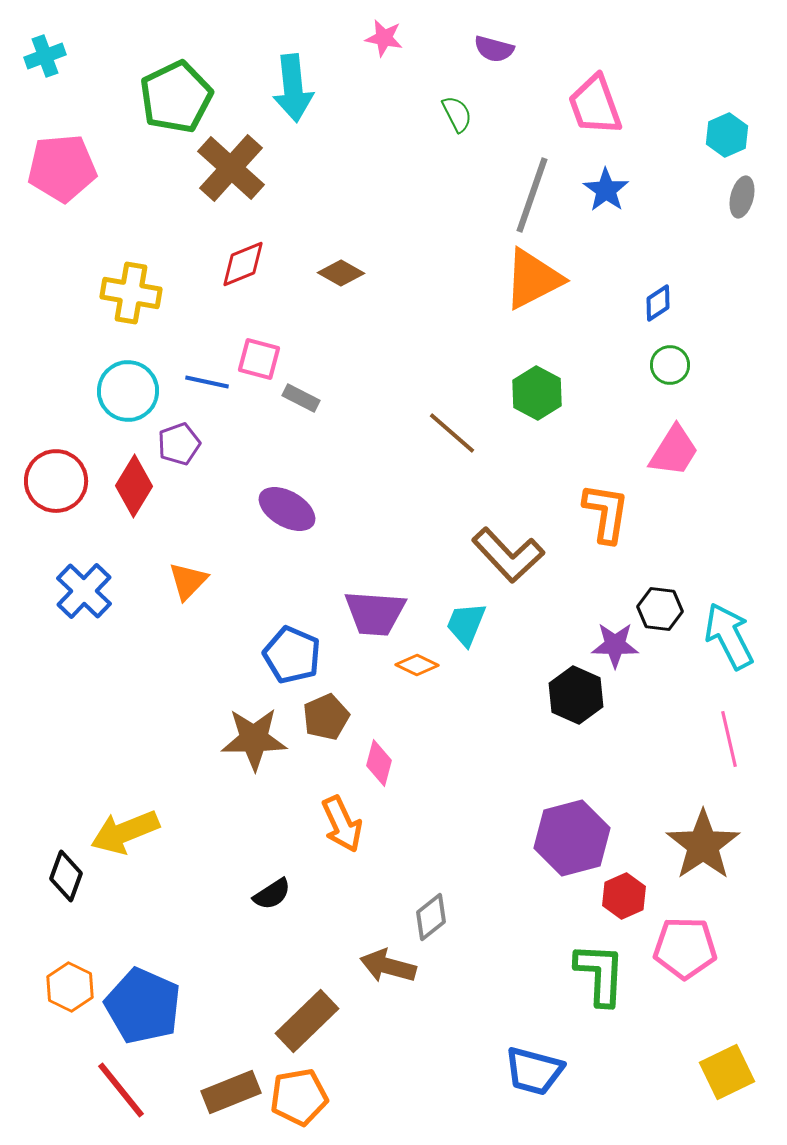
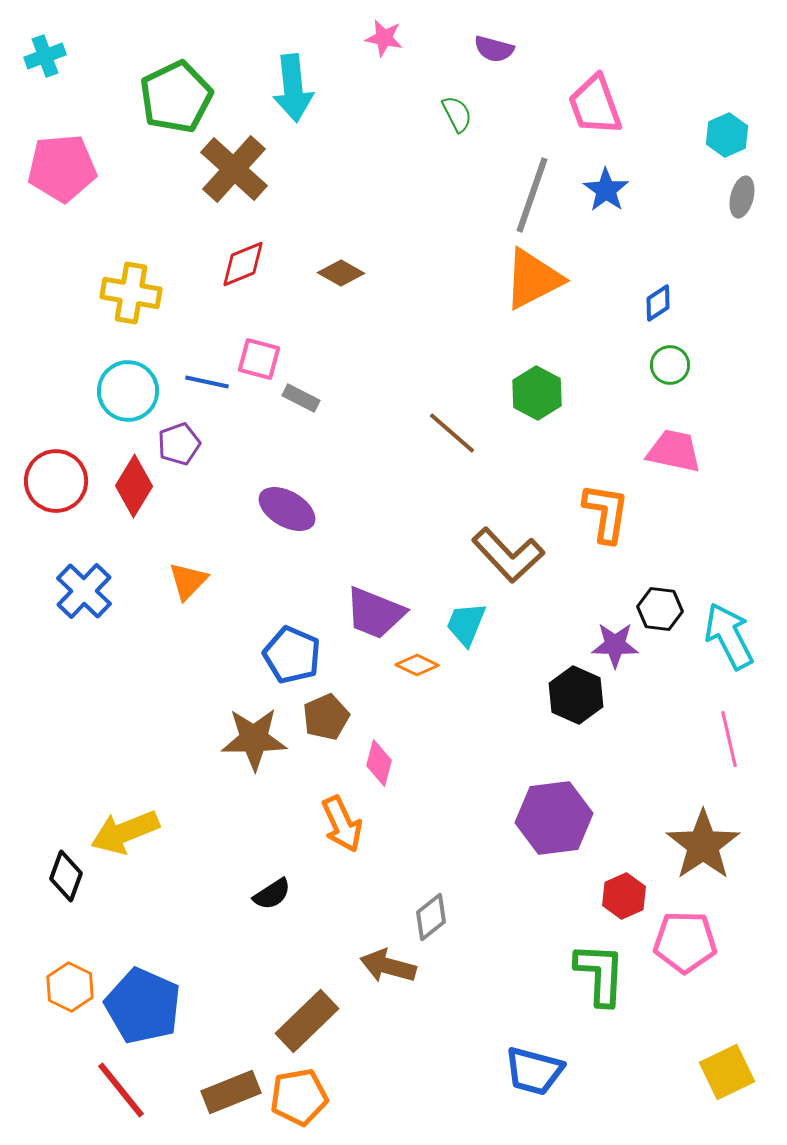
brown cross at (231, 168): moved 3 px right, 1 px down
pink trapezoid at (674, 451): rotated 110 degrees counterclockwise
purple trapezoid at (375, 613): rotated 18 degrees clockwise
purple hexagon at (572, 838): moved 18 px left, 20 px up; rotated 8 degrees clockwise
pink pentagon at (685, 948): moved 6 px up
